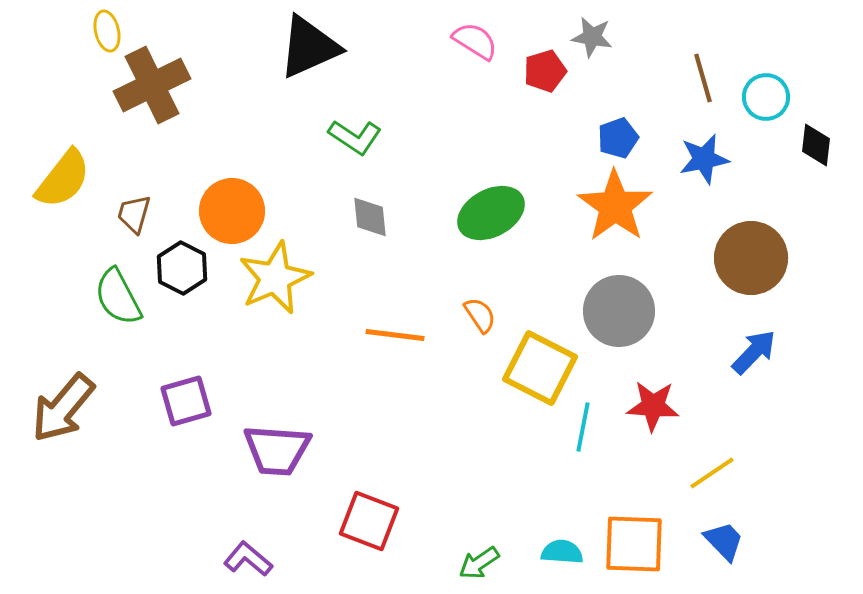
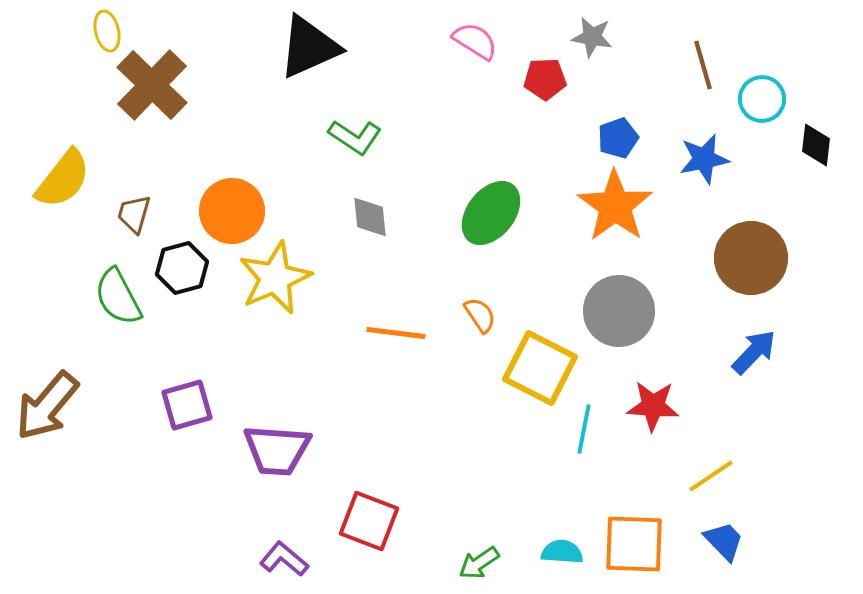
red pentagon: moved 8 px down; rotated 15 degrees clockwise
brown line: moved 13 px up
brown cross: rotated 20 degrees counterclockwise
cyan circle: moved 4 px left, 2 px down
green ellipse: rotated 24 degrees counterclockwise
black hexagon: rotated 18 degrees clockwise
orange line: moved 1 px right, 2 px up
purple square: moved 1 px right, 4 px down
brown arrow: moved 16 px left, 2 px up
cyan line: moved 1 px right, 2 px down
yellow line: moved 1 px left, 3 px down
purple L-shape: moved 36 px right
